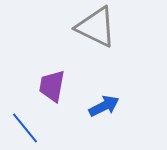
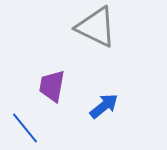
blue arrow: rotated 12 degrees counterclockwise
